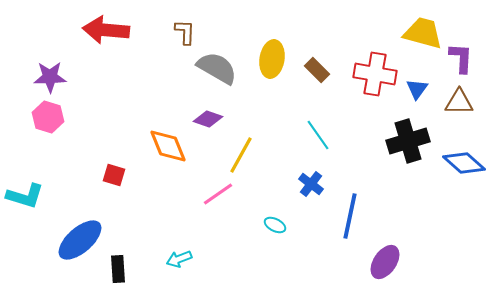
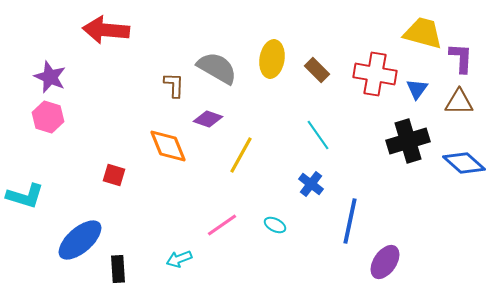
brown L-shape: moved 11 px left, 53 px down
purple star: rotated 24 degrees clockwise
pink line: moved 4 px right, 31 px down
blue line: moved 5 px down
